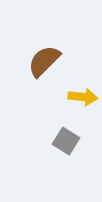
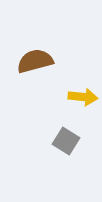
brown semicircle: moved 9 px left; rotated 30 degrees clockwise
